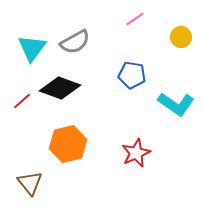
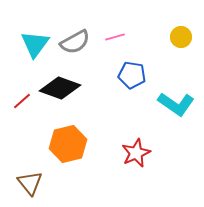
pink line: moved 20 px left, 18 px down; rotated 18 degrees clockwise
cyan triangle: moved 3 px right, 4 px up
